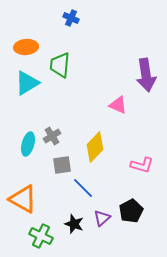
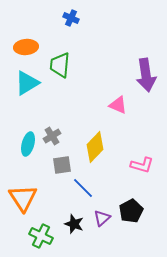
orange triangle: moved 1 px up; rotated 28 degrees clockwise
